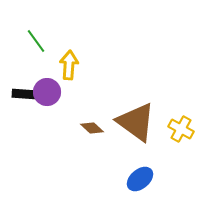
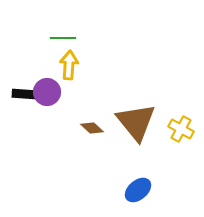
green line: moved 27 px right, 3 px up; rotated 55 degrees counterclockwise
brown triangle: rotated 15 degrees clockwise
blue ellipse: moved 2 px left, 11 px down
